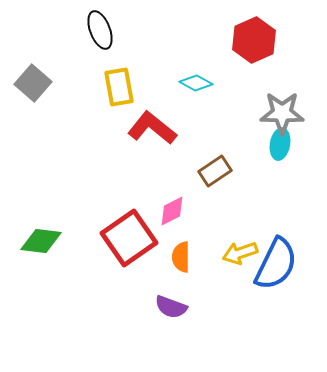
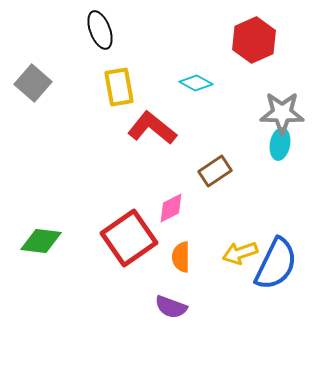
pink diamond: moved 1 px left, 3 px up
